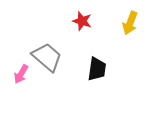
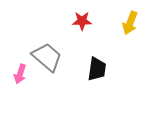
red star: rotated 18 degrees counterclockwise
pink arrow: moved 1 px left; rotated 12 degrees counterclockwise
